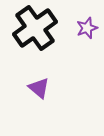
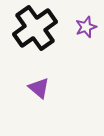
purple star: moved 1 px left, 1 px up
